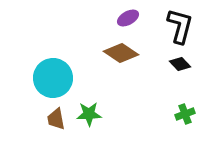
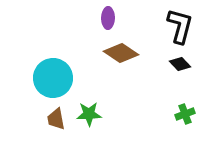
purple ellipse: moved 20 px left; rotated 60 degrees counterclockwise
